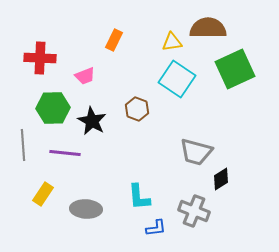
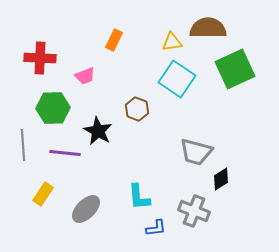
black star: moved 6 px right, 10 px down
gray ellipse: rotated 48 degrees counterclockwise
